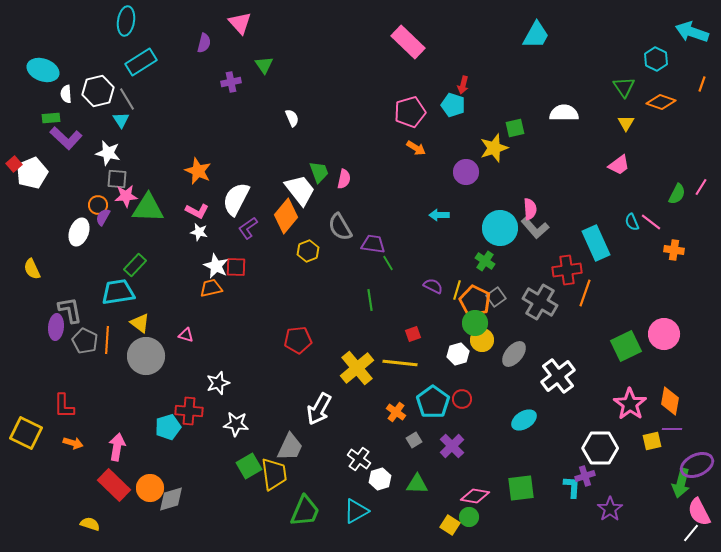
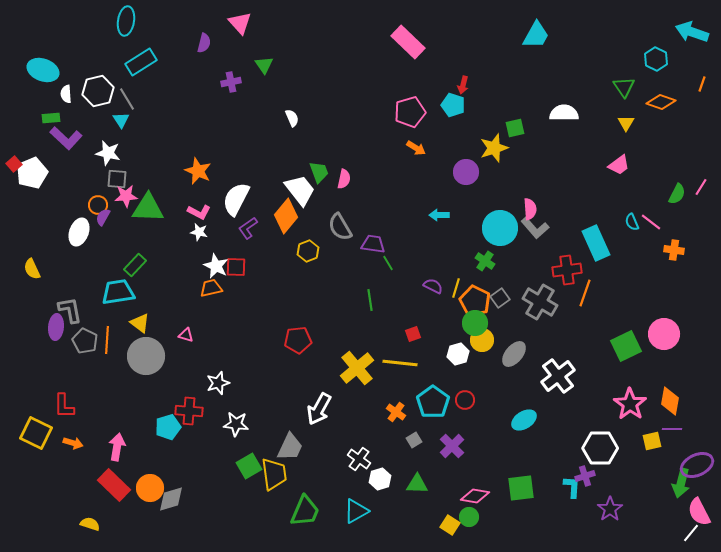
pink L-shape at (197, 211): moved 2 px right, 1 px down
yellow line at (457, 290): moved 1 px left, 2 px up
gray square at (496, 297): moved 4 px right, 1 px down
red circle at (462, 399): moved 3 px right, 1 px down
yellow square at (26, 433): moved 10 px right
